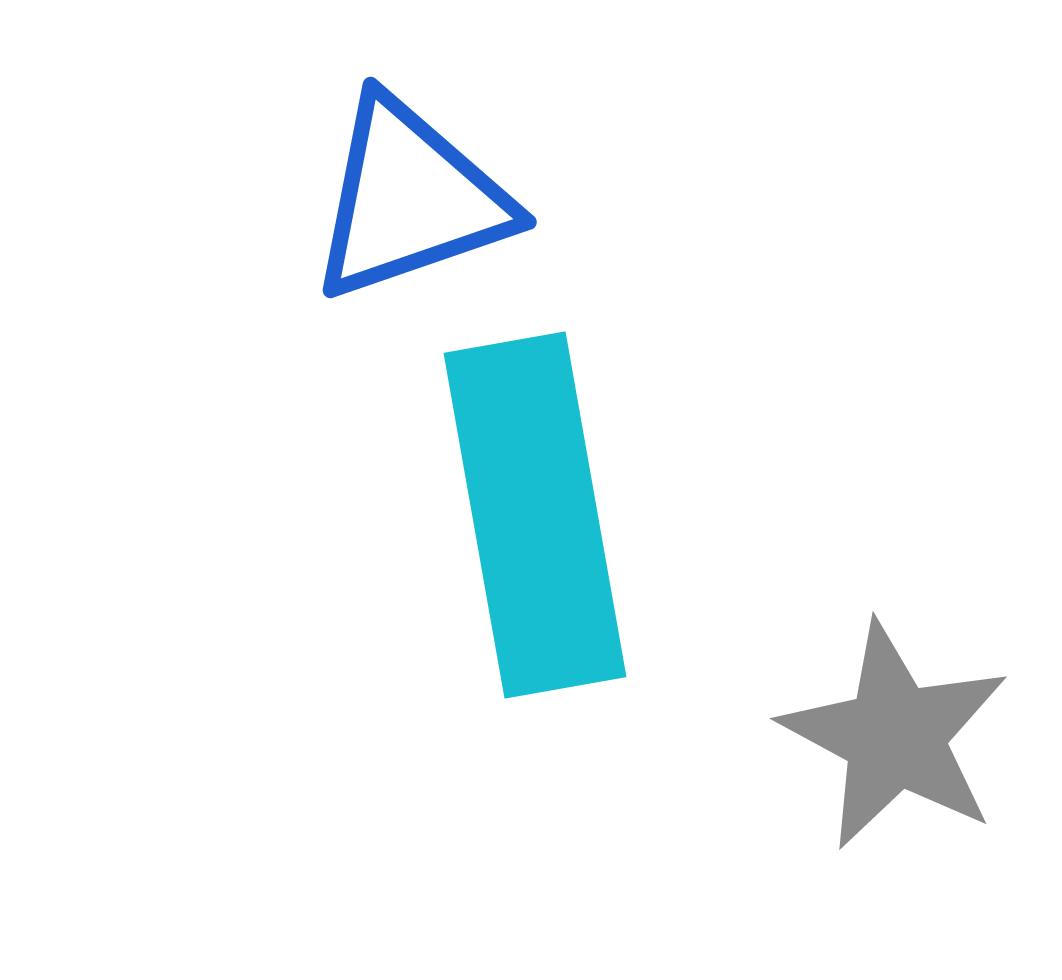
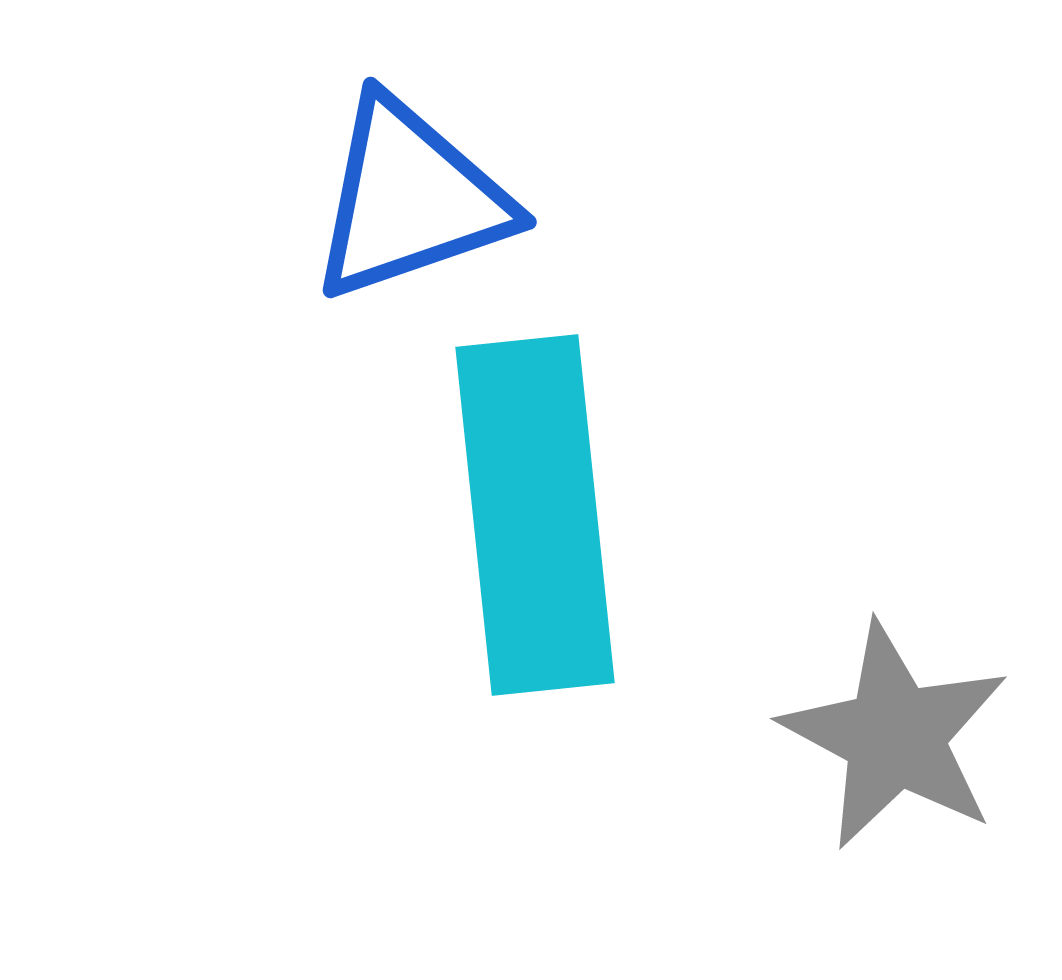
cyan rectangle: rotated 4 degrees clockwise
